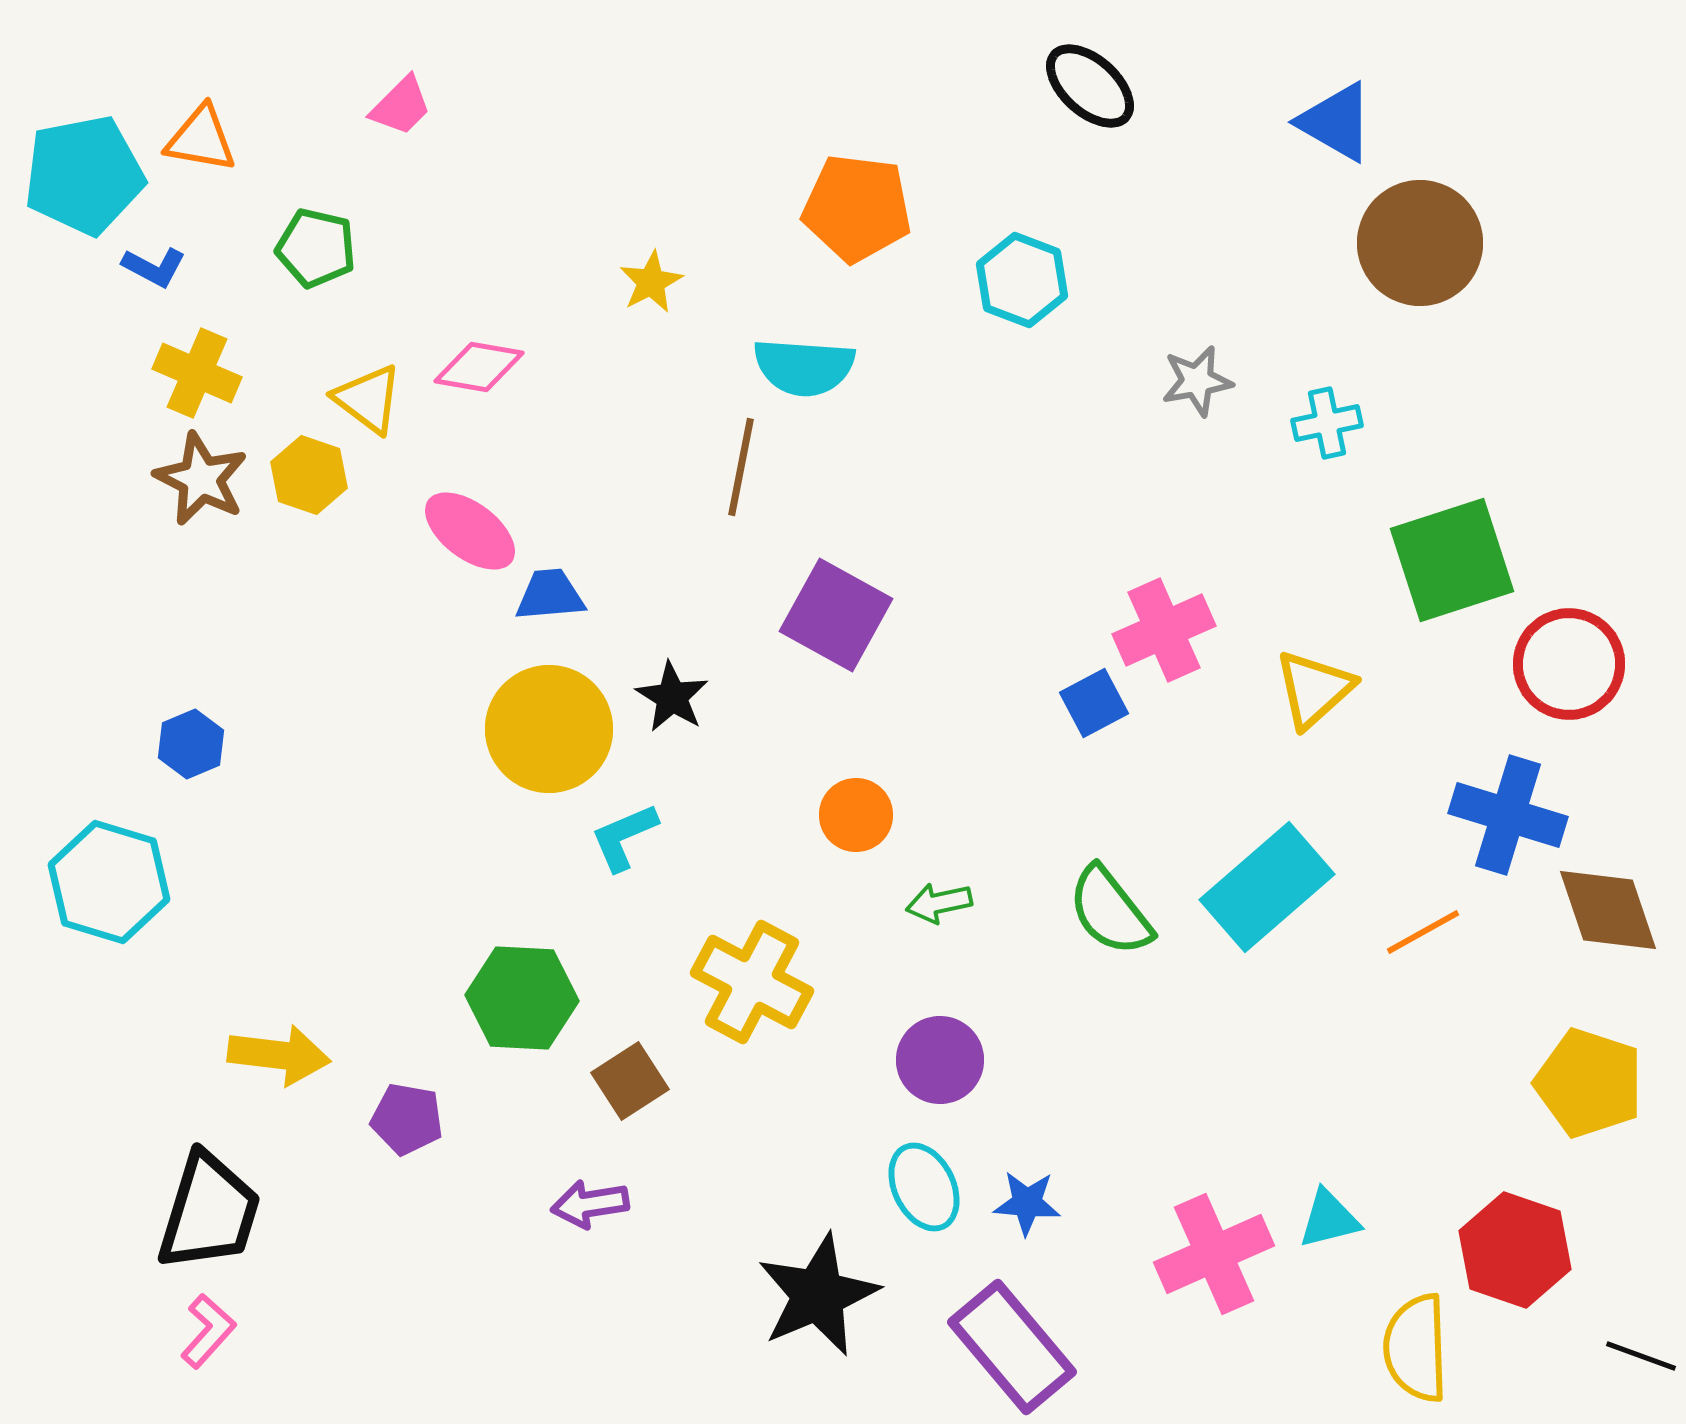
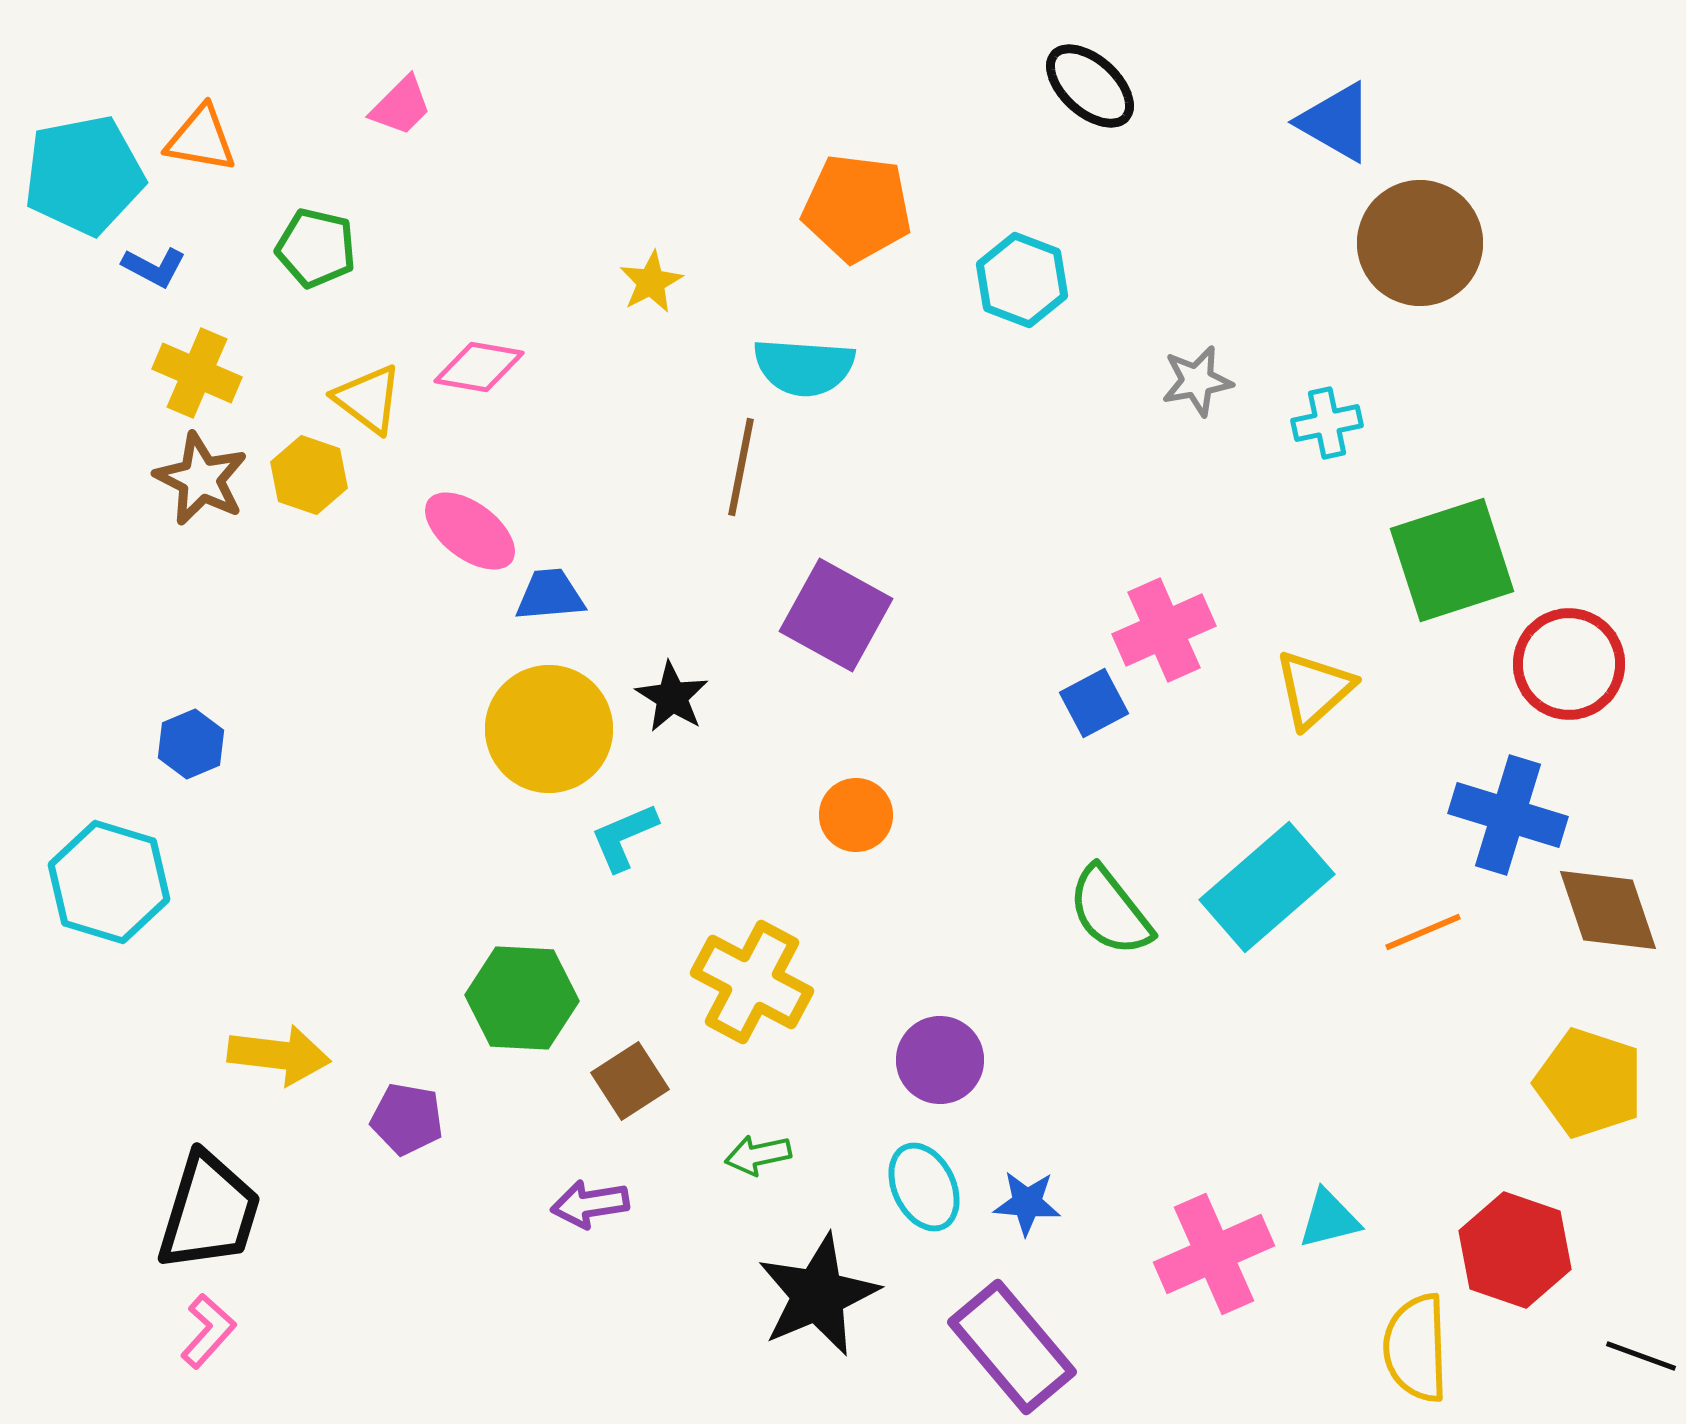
green arrow at (939, 903): moved 181 px left, 252 px down
orange line at (1423, 932): rotated 6 degrees clockwise
